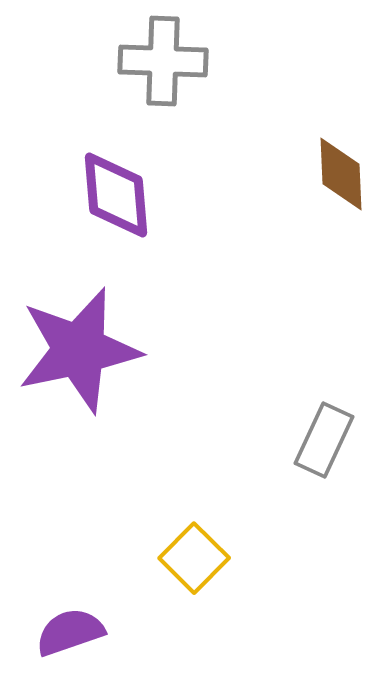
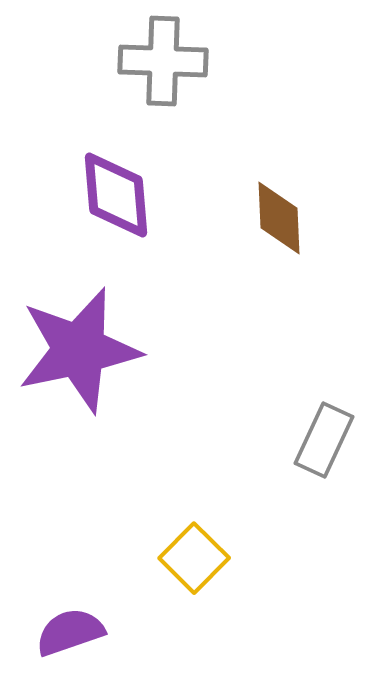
brown diamond: moved 62 px left, 44 px down
